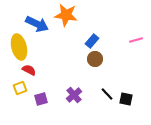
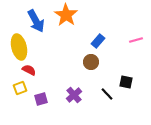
orange star: rotated 25 degrees clockwise
blue arrow: moved 1 px left, 3 px up; rotated 35 degrees clockwise
blue rectangle: moved 6 px right
brown circle: moved 4 px left, 3 px down
black square: moved 17 px up
